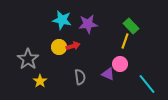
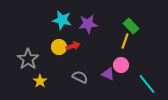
pink circle: moved 1 px right, 1 px down
gray semicircle: rotated 56 degrees counterclockwise
